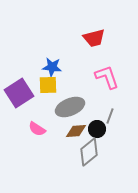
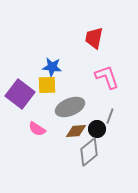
red trapezoid: rotated 115 degrees clockwise
yellow square: moved 1 px left
purple square: moved 1 px right, 1 px down; rotated 20 degrees counterclockwise
